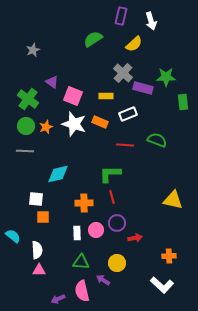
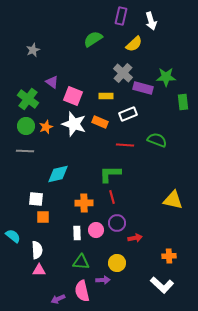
purple arrow at (103, 280): rotated 144 degrees clockwise
